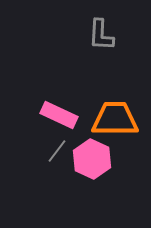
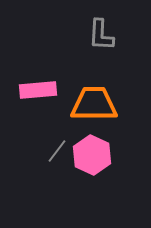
pink rectangle: moved 21 px left, 25 px up; rotated 30 degrees counterclockwise
orange trapezoid: moved 21 px left, 15 px up
pink hexagon: moved 4 px up
